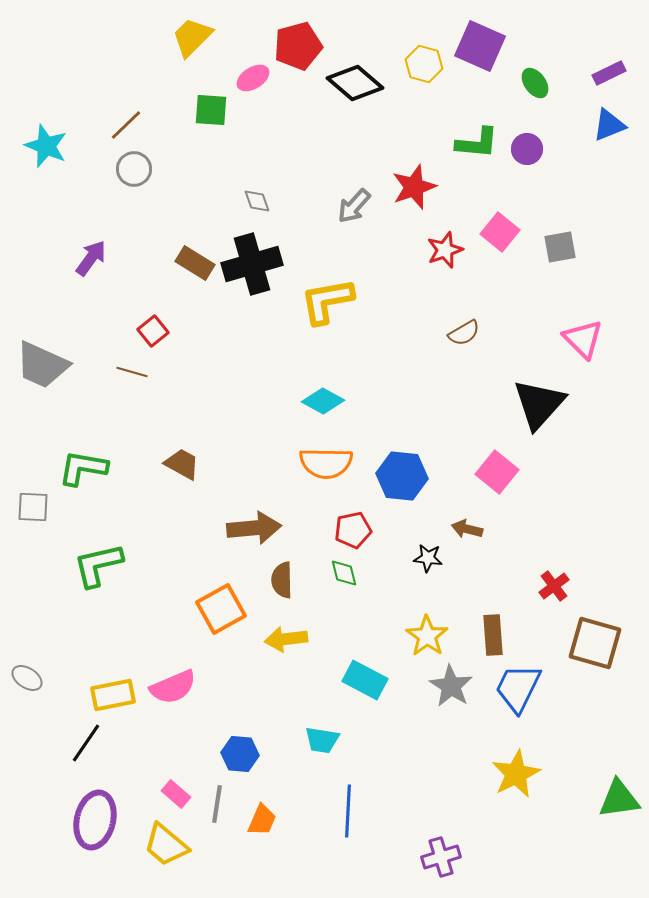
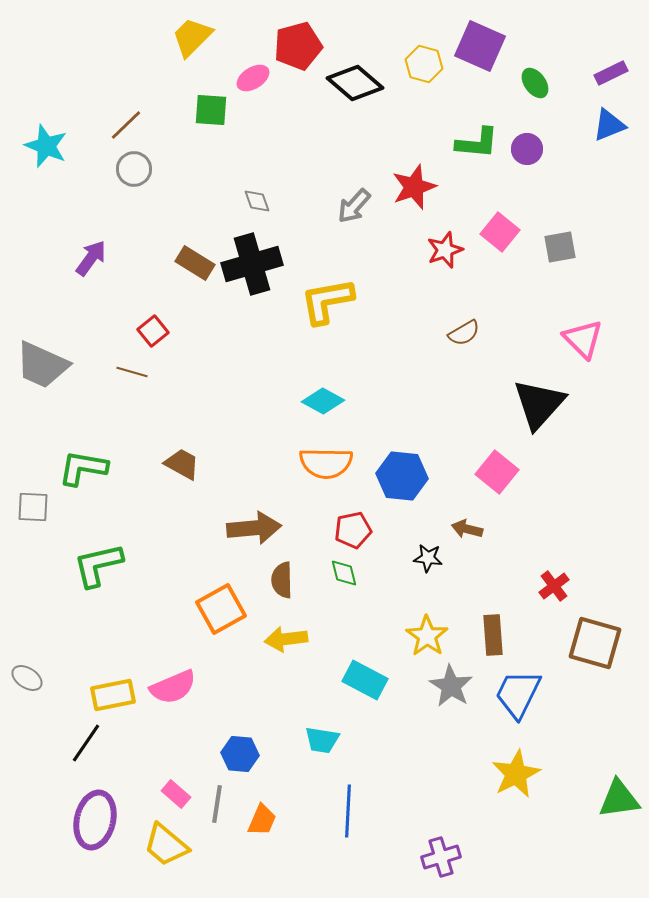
purple rectangle at (609, 73): moved 2 px right
blue trapezoid at (518, 688): moved 6 px down
